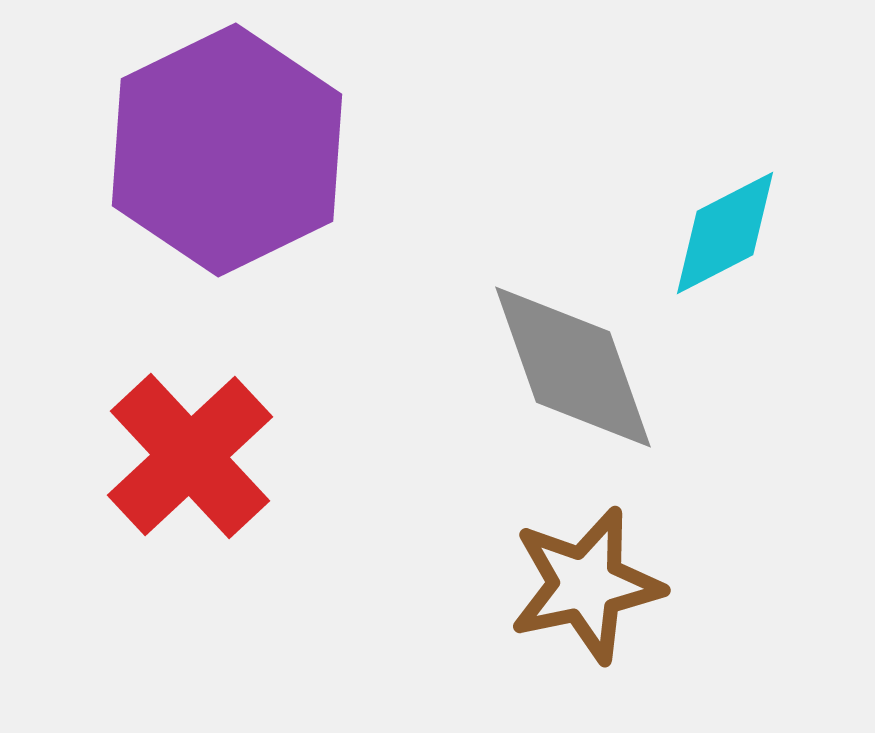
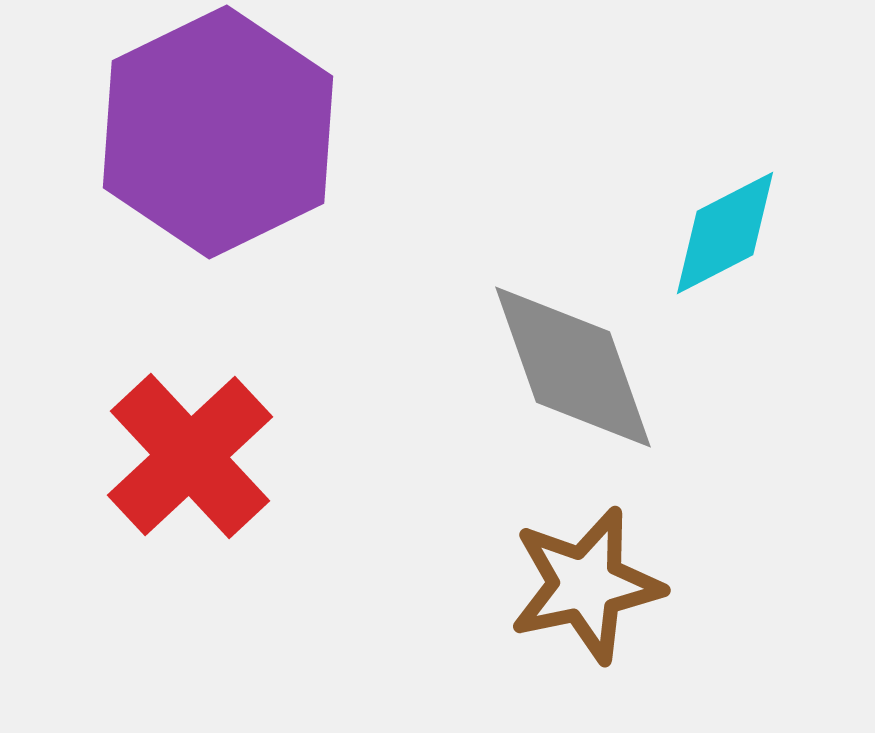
purple hexagon: moved 9 px left, 18 px up
